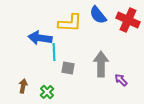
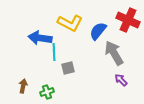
blue semicircle: moved 16 px down; rotated 78 degrees clockwise
yellow L-shape: rotated 25 degrees clockwise
gray arrow: moved 13 px right, 11 px up; rotated 30 degrees counterclockwise
gray square: rotated 24 degrees counterclockwise
green cross: rotated 24 degrees clockwise
